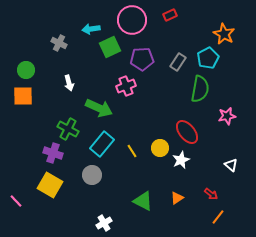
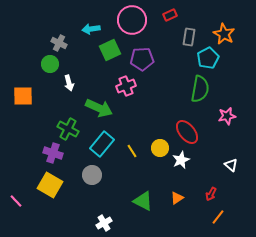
green square: moved 3 px down
gray rectangle: moved 11 px right, 25 px up; rotated 24 degrees counterclockwise
green circle: moved 24 px right, 6 px up
red arrow: rotated 80 degrees clockwise
